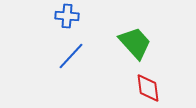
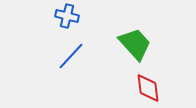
blue cross: rotated 10 degrees clockwise
green trapezoid: moved 1 px down
